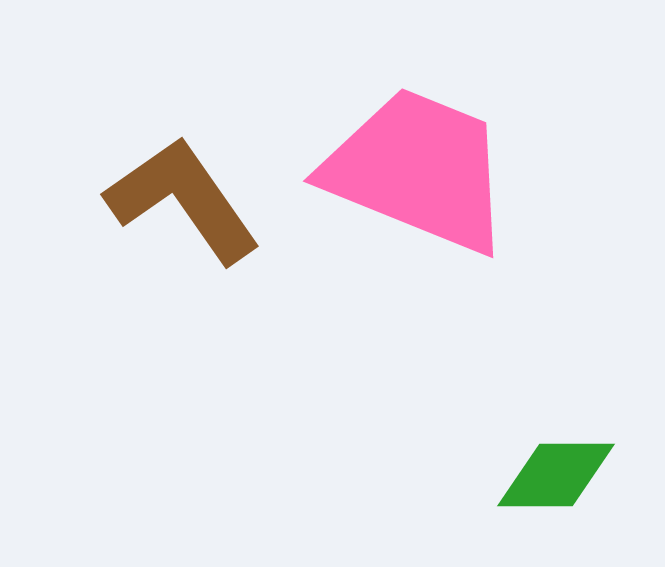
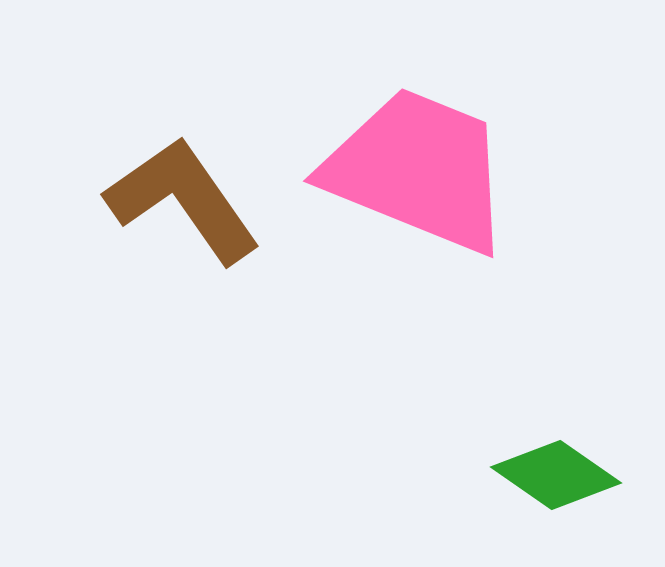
green diamond: rotated 35 degrees clockwise
